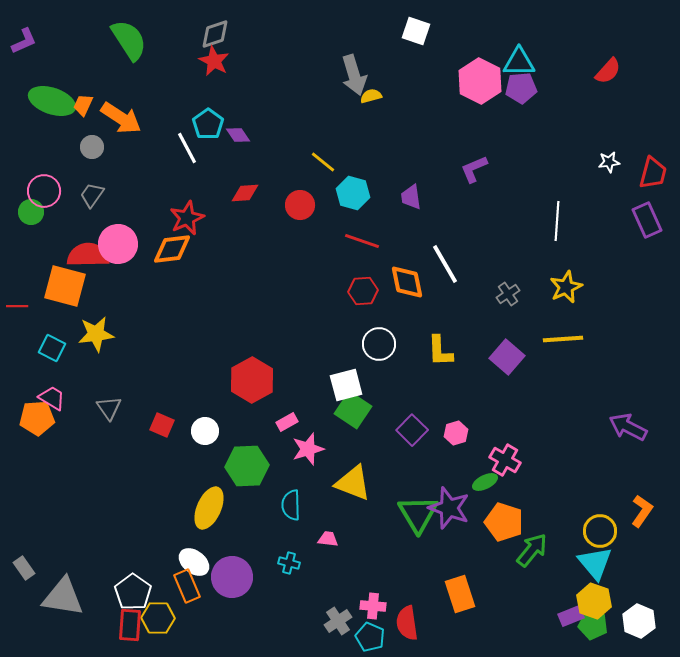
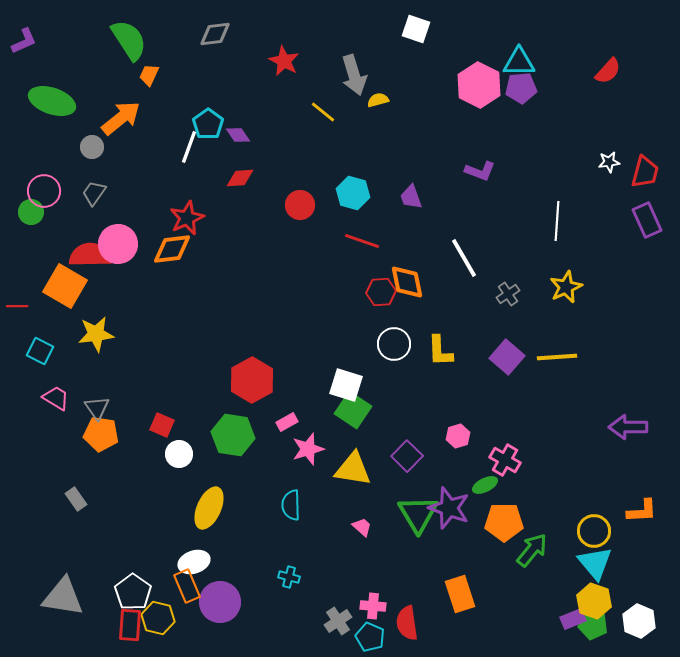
white square at (416, 31): moved 2 px up
gray diamond at (215, 34): rotated 12 degrees clockwise
red star at (214, 61): moved 70 px right
pink hexagon at (480, 81): moved 1 px left, 4 px down
yellow semicircle at (371, 96): moved 7 px right, 4 px down
orange trapezoid at (83, 105): moved 66 px right, 30 px up
orange arrow at (121, 118): rotated 72 degrees counterclockwise
white line at (187, 148): moved 2 px right, 1 px up; rotated 48 degrees clockwise
yellow line at (323, 162): moved 50 px up
purple L-shape at (474, 169): moved 6 px right, 2 px down; rotated 136 degrees counterclockwise
red trapezoid at (653, 173): moved 8 px left, 1 px up
red diamond at (245, 193): moved 5 px left, 15 px up
gray trapezoid at (92, 195): moved 2 px right, 2 px up
purple trapezoid at (411, 197): rotated 12 degrees counterclockwise
red semicircle at (88, 255): moved 2 px right
white line at (445, 264): moved 19 px right, 6 px up
orange square at (65, 286): rotated 15 degrees clockwise
red hexagon at (363, 291): moved 18 px right, 1 px down
yellow line at (563, 339): moved 6 px left, 18 px down
white circle at (379, 344): moved 15 px right
cyan square at (52, 348): moved 12 px left, 3 px down
white square at (346, 385): rotated 32 degrees clockwise
pink trapezoid at (52, 398): moved 4 px right
gray triangle at (109, 408): moved 12 px left
orange pentagon at (37, 418): moved 64 px right, 16 px down; rotated 12 degrees clockwise
purple arrow at (628, 427): rotated 27 degrees counterclockwise
purple square at (412, 430): moved 5 px left, 26 px down
white circle at (205, 431): moved 26 px left, 23 px down
pink hexagon at (456, 433): moved 2 px right, 3 px down
green hexagon at (247, 466): moved 14 px left, 31 px up; rotated 12 degrees clockwise
green ellipse at (485, 482): moved 3 px down
yellow triangle at (353, 483): moved 14 px up; rotated 12 degrees counterclockwise
orange L-shape at (642, 511): rotated 52 degrees clockwise
orange pentagon at (504, 522): rotated 18 degrees counterclockwise
yellow circle at (600, 531): moved 6 px left
pink trapezoid at (328, 539): moved 34 px right, 12 px up; rotated 35 degrees clockwise
white ellipse at (194, 562): rotated 56 degrees counterclockwise
cyan cross at (289, 563): moved 14 px down
gray rectangle at (24, 568): moved 52 px right, 69 px up
purple circle at (232, 577): moved 12 px left, 25 px down
purple rectangle at (571, 616): moved 2 px right, 3 px down
yellow hexagon at (158, 618): rotated 12 degrees clockwise
